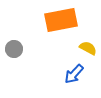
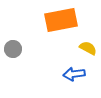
gray circle: moved 1 px left
blue arrow: rotated 40 degrees clockwise
